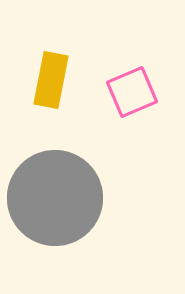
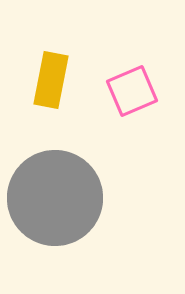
pink square: moved 1 px up
